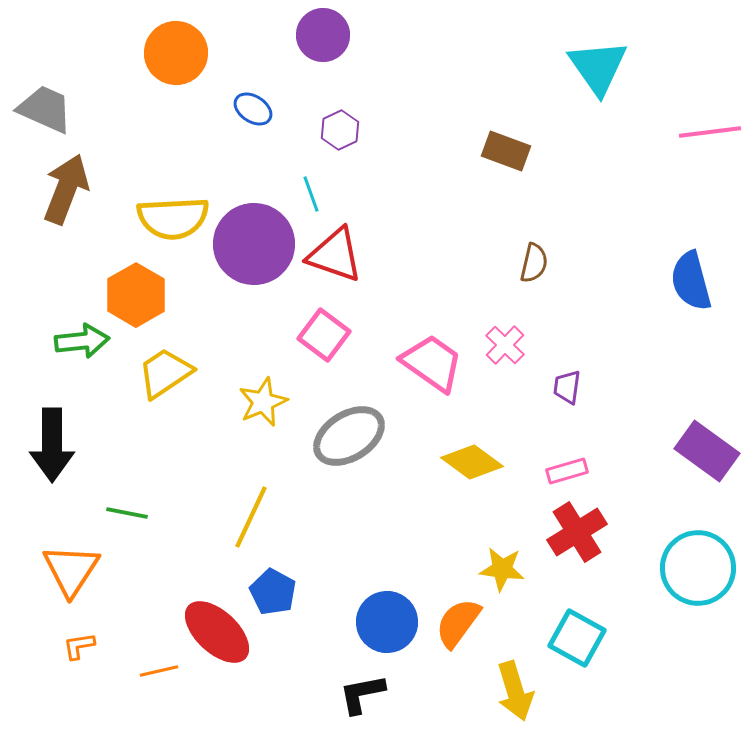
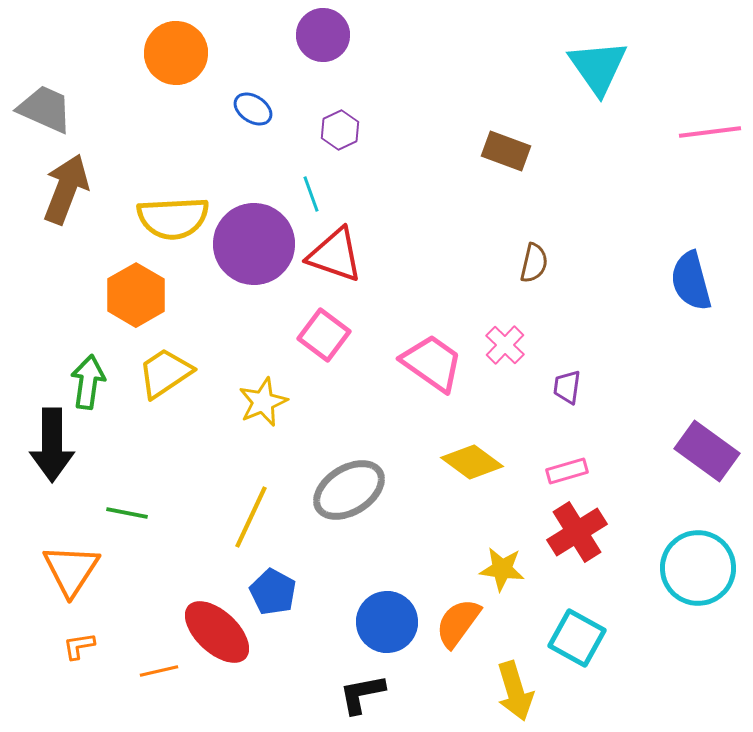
green arrow at (82, 341): moved 6 px right, 41 px down; rotated 76 degrees counterclockwise
gray ellipse at (349, 436): moved 54 px down
